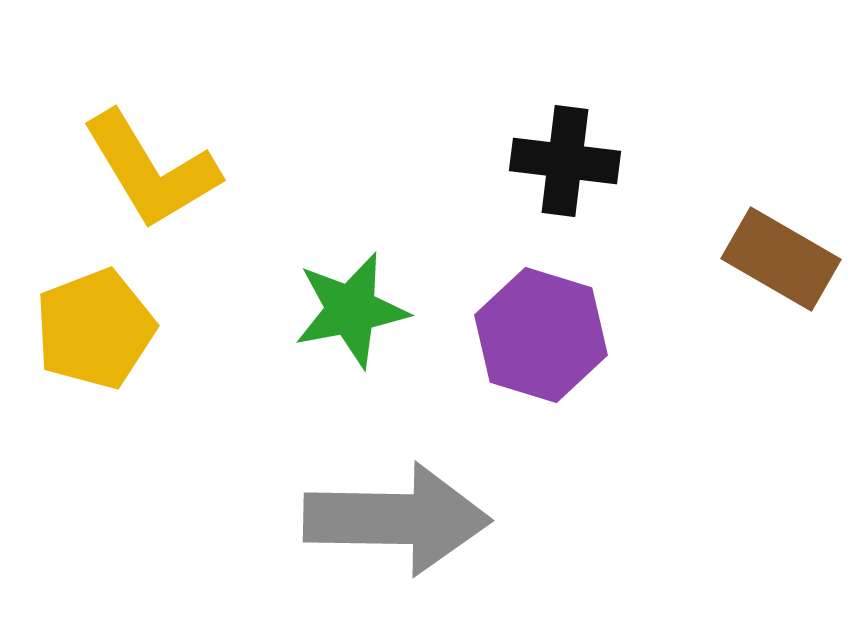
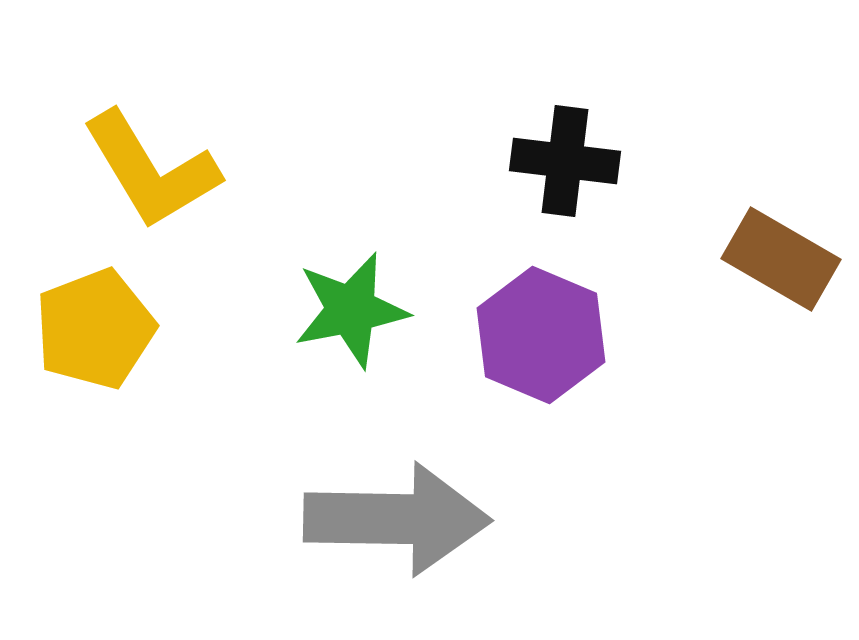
purple hexagon: rotated 6 degrees clockwise
